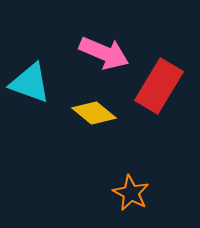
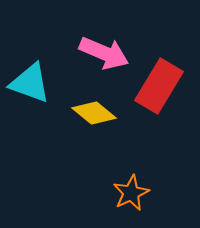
orange star: rotated 18 degrees clockwise
